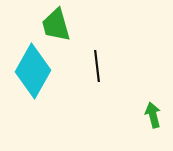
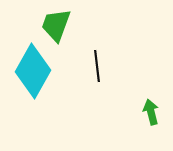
green trapezoid: rotated 36 degrees clockwise
green arrow: moved 2 px left, 3 px up
